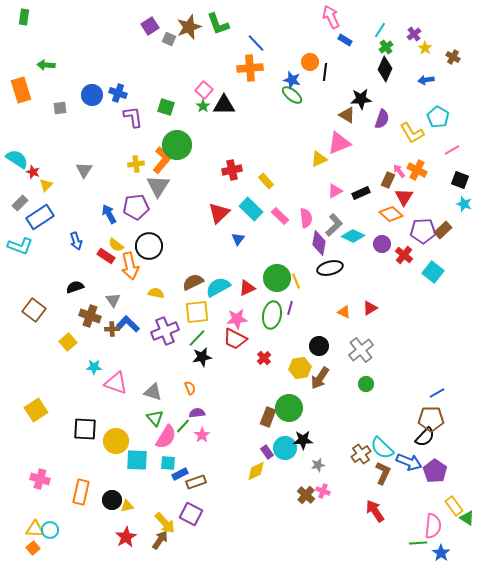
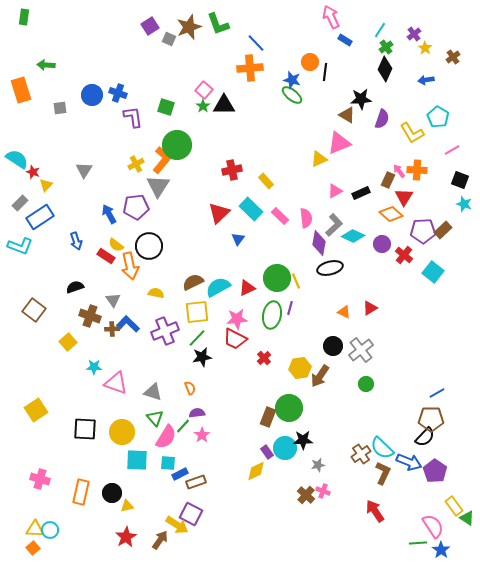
brown cross at (453, 57): rotated 24 degrees clockwise
yellow cross at (136, 164): rotated 21 degrees counterclockwise
orange cross at (417, 170): rotated 24 degrees counterclockwise
black circle at (319, 346): moved 14 px right
brown arrow at (320, 378): moved 2 px up
yellow circle at (116, 441): moved 6 px right, 9 px up
black circle at (112, 500): moved 7 px up
yellow arrow at (165, 523): moved 12 px right, 2 px down; rotated 15 degrees counterclockwise
pink semicircle at (433, 526): rotated 40 degrees counterclockwise
blue star at (441, 553): moved 3 px up
